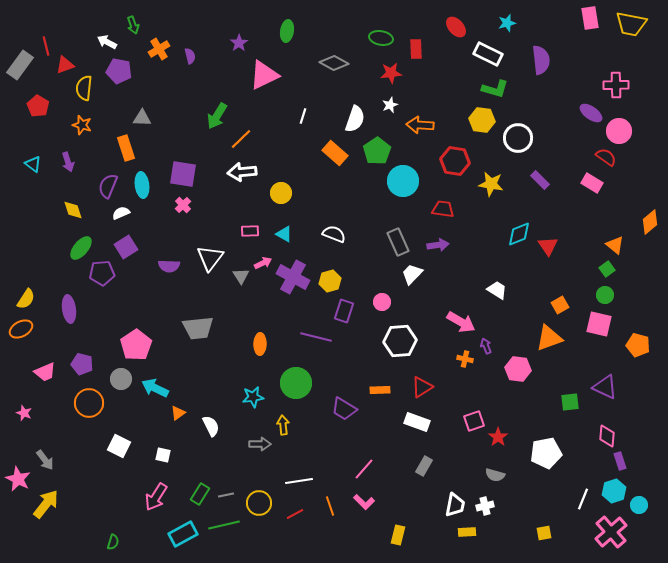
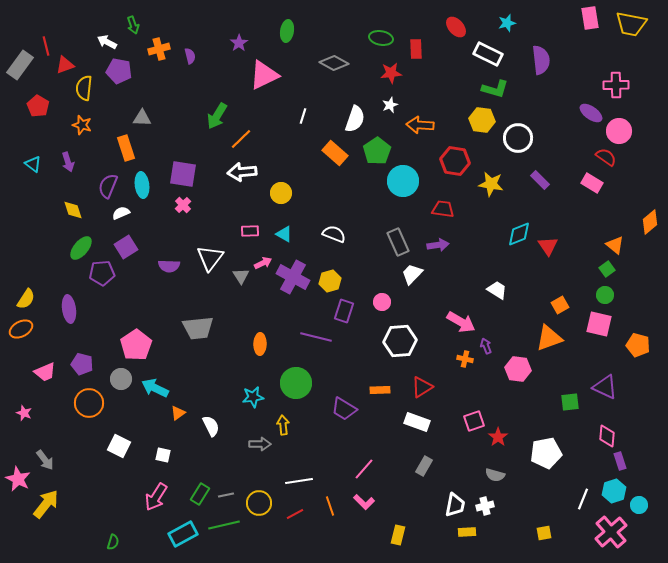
orange cross at (159, 49): rotated 15 degrees clockwise
